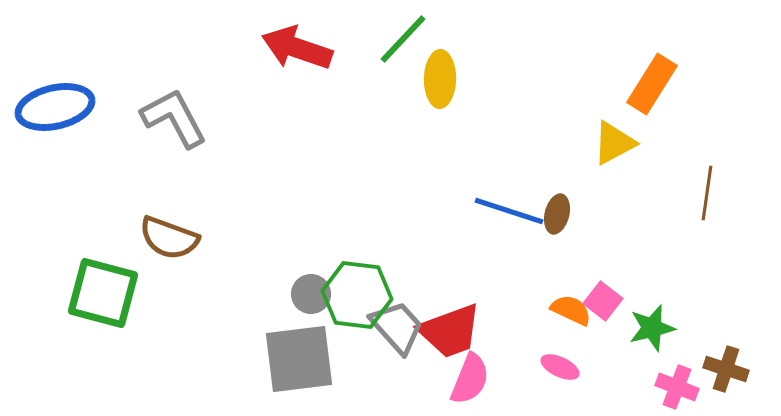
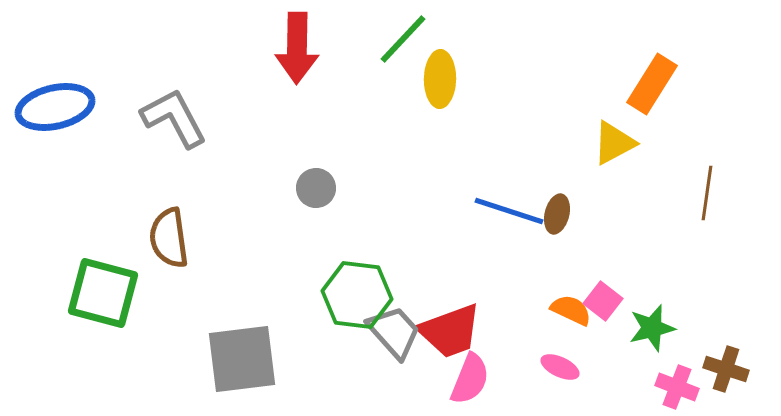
red arrow: rotated 108 degrees counterclockwise
brown semicircle: rotated 62 degrees clockwise
gray circle: moved 5 px right, 106 px up
gray trapezoid: moved 3 px left, 5 px down
gray square: moved 57 px left
